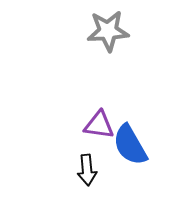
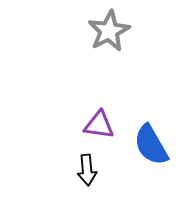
gray star: moved 1 px right; rotated 24 degrees counterclockwise
blue semicircle: moved 21 px right
